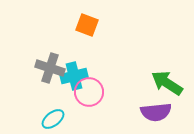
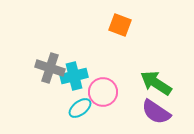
orange square: moved 33 px right
green arrow: moved 11 px left
pink circle: moved 14 px right
purple semicircle: rotated 40 degrees clockwise
cyan ellipse: moved 27 px right, 11 px up
